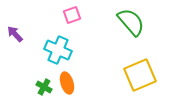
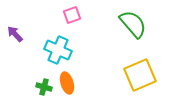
green semicircle: moved 2 px right, 2 px down
green cross: rotated 14 degrees counterclockwise
